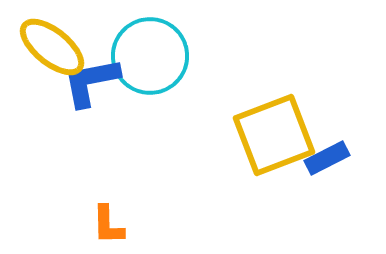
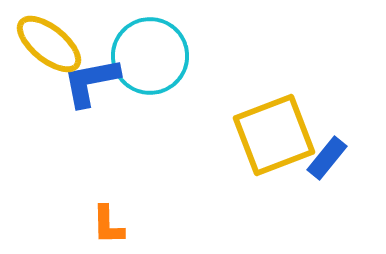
yellow ellipse: moved 3 px left, 3 px up
blue rectangle: rotated 24 degrees counterclockwise
